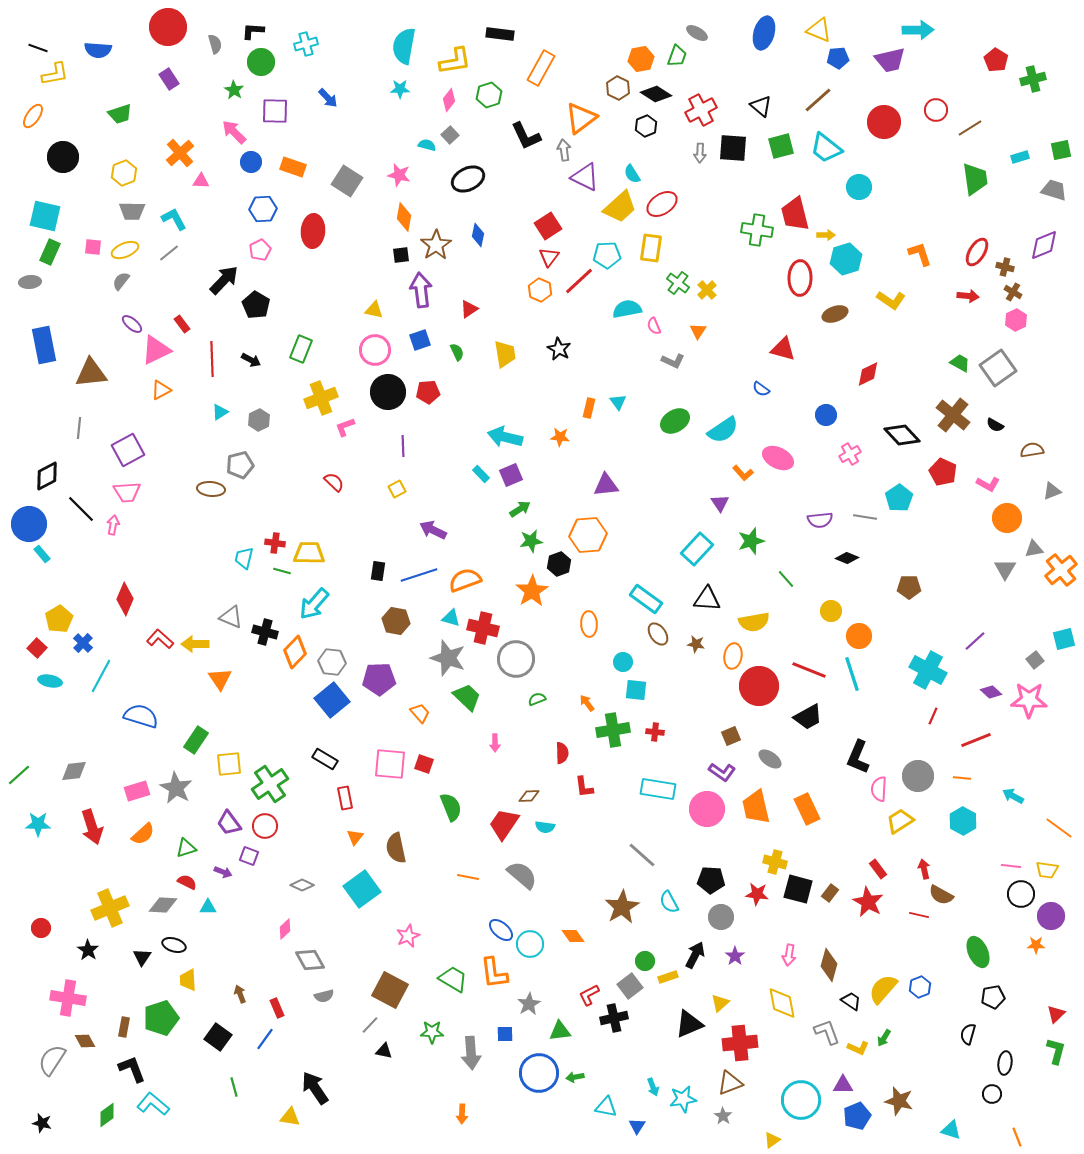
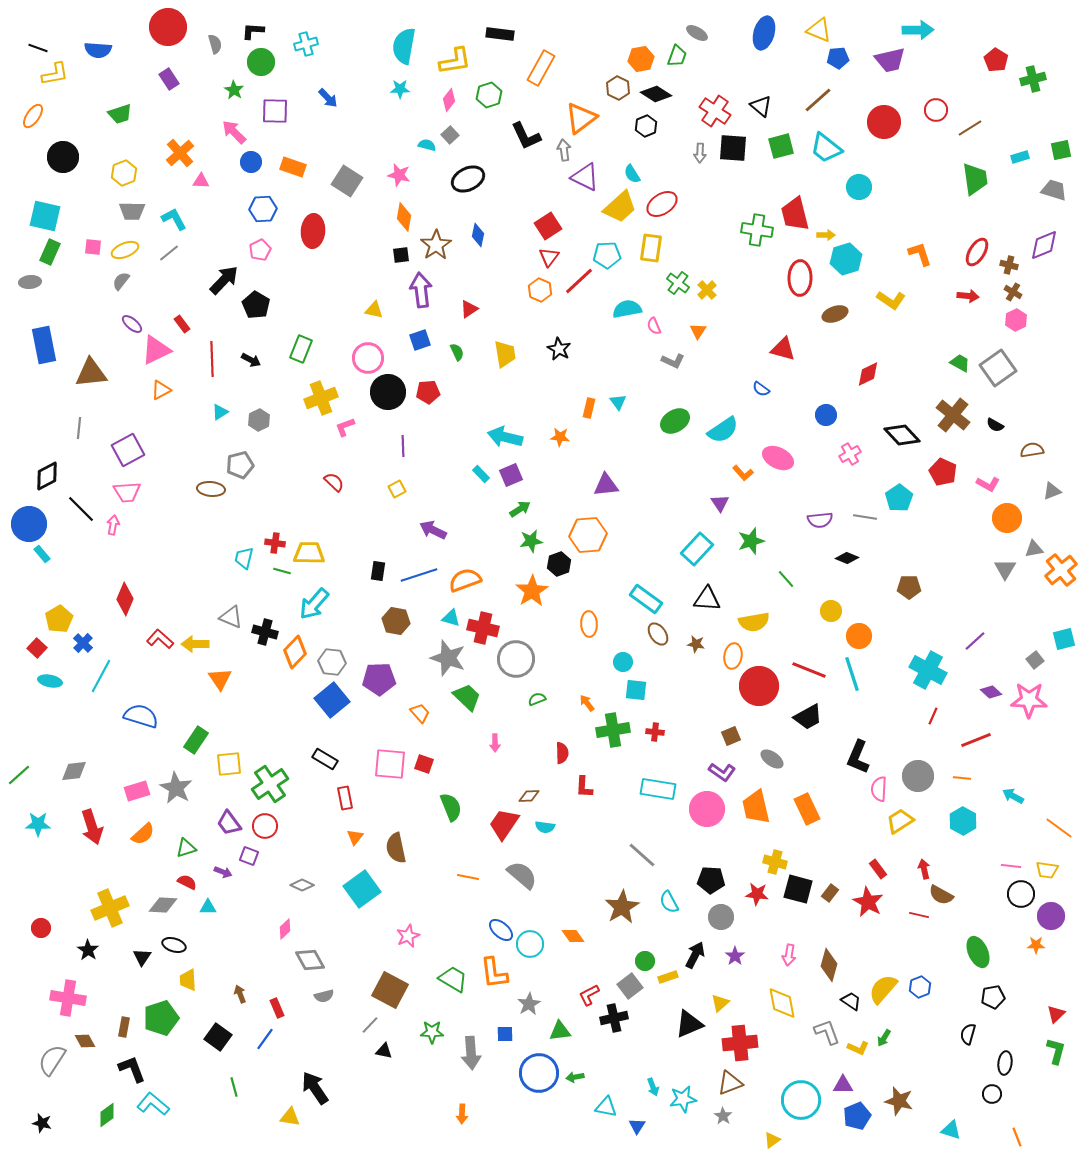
red cross at (701, 110): moved 14 px right, 1 px down; rotated 28 degrees counterclockwise
brown cross at (1005, 267): moved 4 px right, 2 px up
pink circle at (375, 350): moved 7 px left, 8 px down
gray ellipse at (770, 759): moved 2 px right
red L-shape at (584, 787): rotated 10 degrees clockwise
